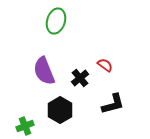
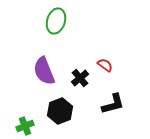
black hexagon: moved 1 px down; rotated 10 degrees clockwise
